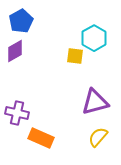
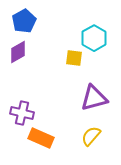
blue pentagon: moved 3 px right
purple diamond: moved 3 px right, 1 px down
yellow square: moved 1 px left, 2 px down
purple triangle: moved 1 px left, 4 px up
purple cross: moved 5 px right
yellow semicircle: moved 7 px left, 1 px up
